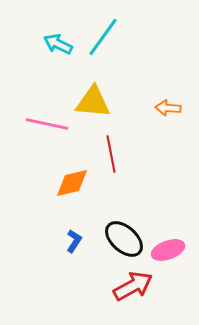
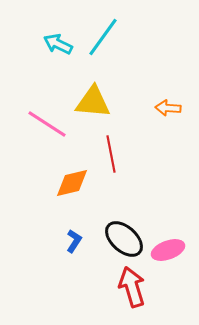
pink line: rotated 21 degrees clockwise
red arrow: moved 1 px left, 1 px down; rotated 78 degrees counterclockwise
